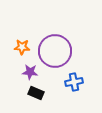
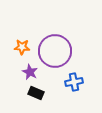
purple star: rotated 21 degrees clockwise
